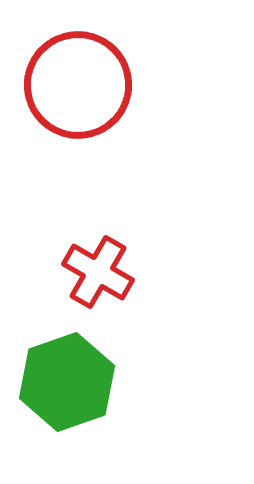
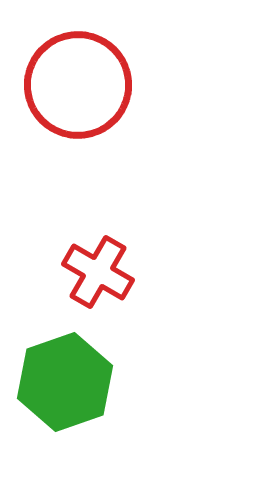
green hexagon: moved 2 px left
